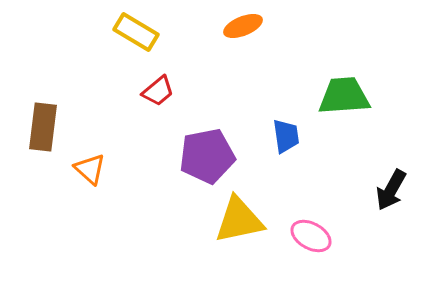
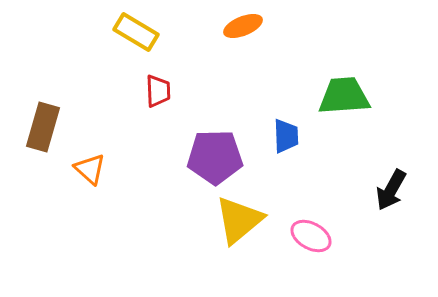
red trapezoid: rotated 52 degrees counterclockwise
brown rectangle: rotated 9 degrees clockwise
blue trapezoid: rotated 6 degrees clockwise
purple pentagon: moved 8 px right, 1 px down; rotated 10 degrees clockwise
yellow triangle: rotated 28 degrees counterclockwise
